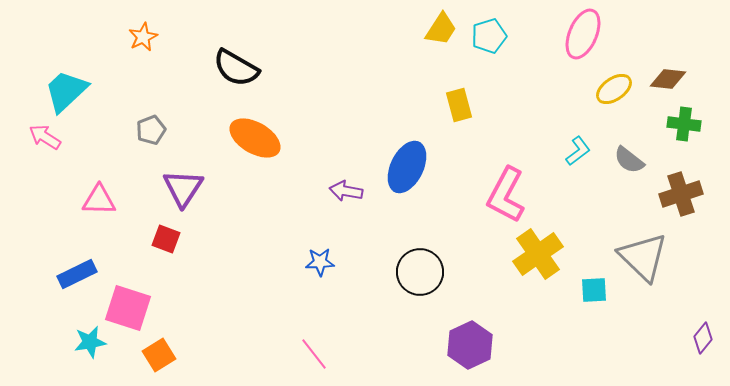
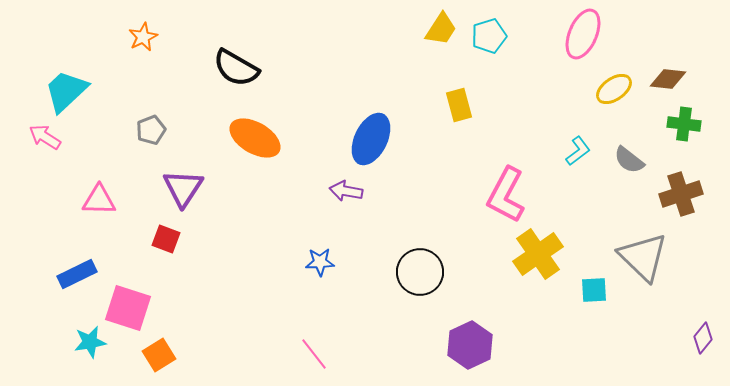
blue ellipse: moved 36 px left, 28 px up
